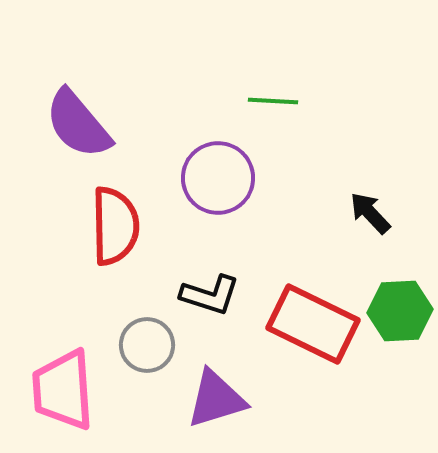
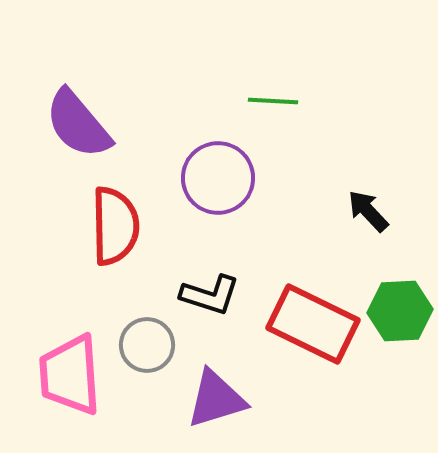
black arrow: moved 2 px left, 2 px up
pink trapezoid: moved 7 px right, 15 px up
